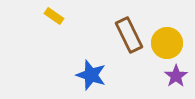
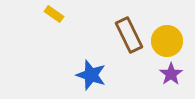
yellow rectangle: moved 2 px up
yellow circle: moved 2 px up
purple star: moved 5 px left, 2 px up
